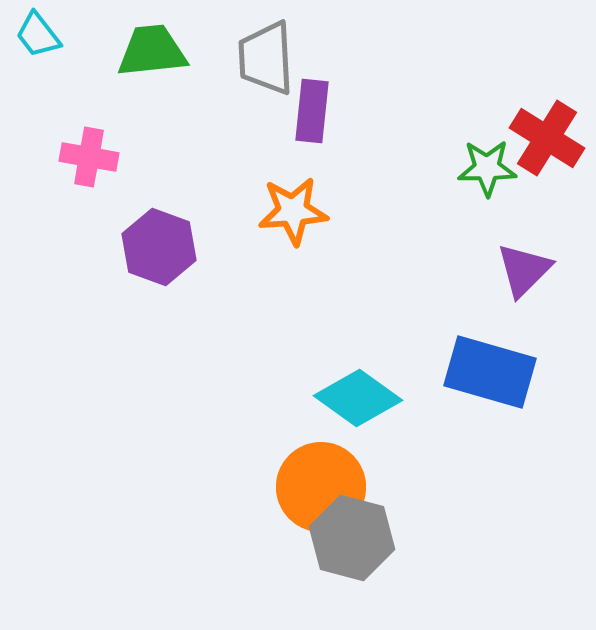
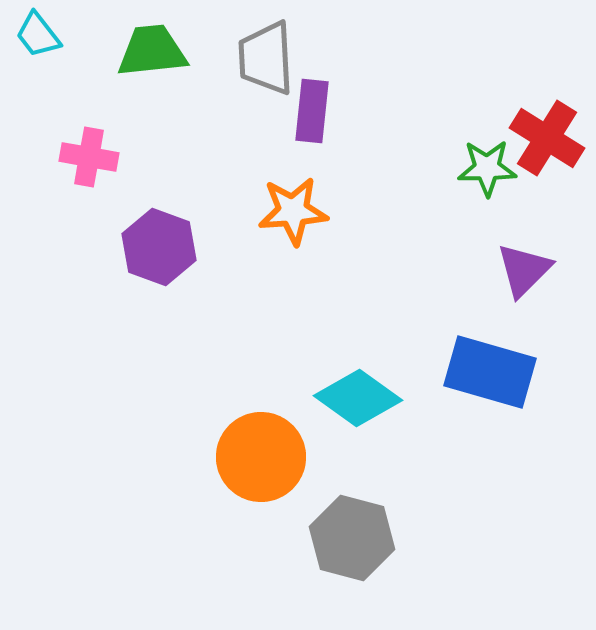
orange circle: moved 60 px left, 30 px up
